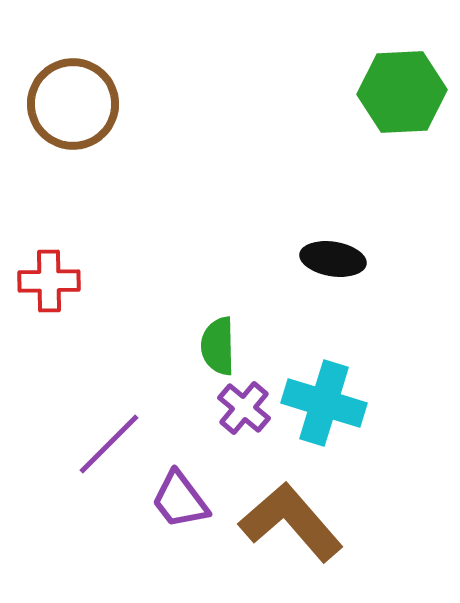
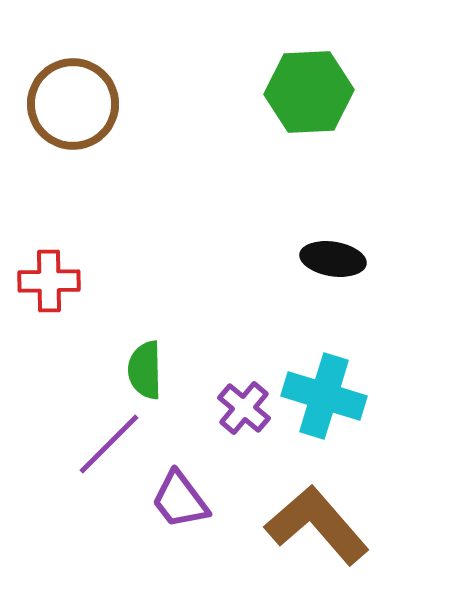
green hexagon: moved 93 px left
green semicircle: moved 73 px left, 24 px down
cyan cross: moved 7 px up
brown L-shape: moved 26 px right, 3 px down
